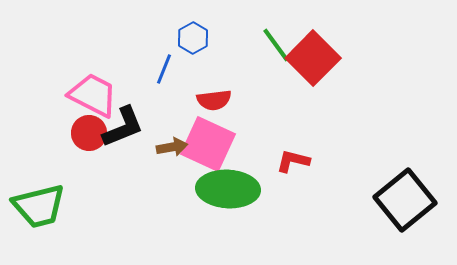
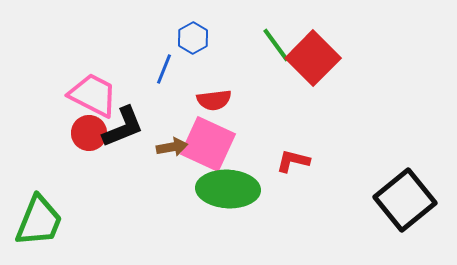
green trapezoid: moved 15 px down; rotated 54 degrees counterclockwise
